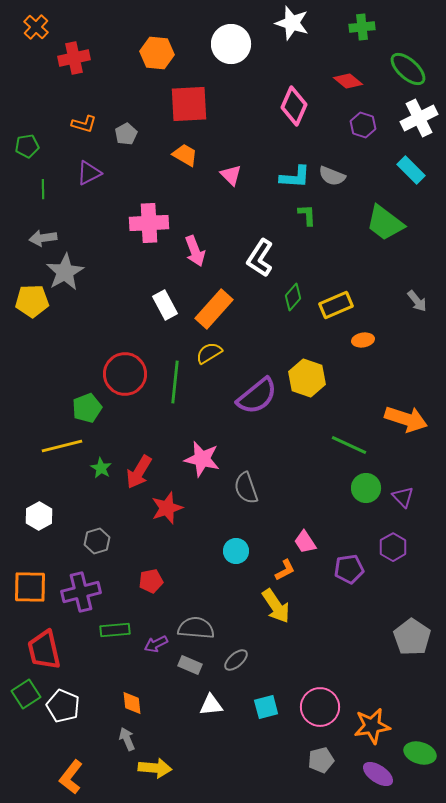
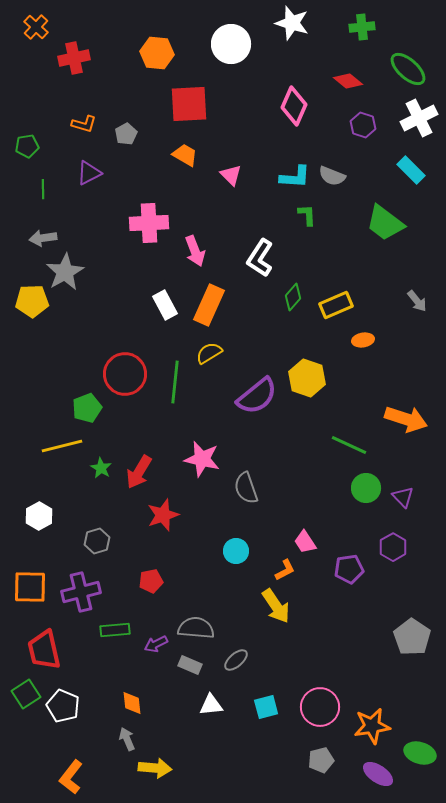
orange rectangle at (214, 309): moved 5 px left, 4 px up; rotated 18 degrees counterclockwise
red star at (167, 508): moved 4 px left, 7 px down
